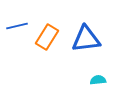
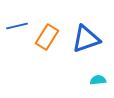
blue triangle: rotated 12 degrees counterclockwise
